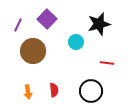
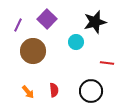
black star: moved 4 px left, 2 px up
orange arrow: rotated 32 degrees counterclockwise
